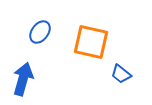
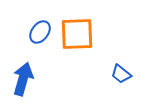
orange square: moved 14 px left, 8 px up; rotated 15 degrees counterclockwise
